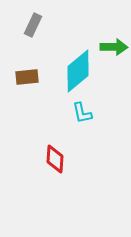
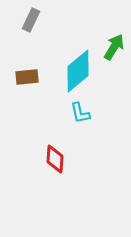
gray rectangle: moved 2 px left, 5 px up
green arrow: rotated 60 degrees counterclockwise
cyan L-shape: moved 2 px left
